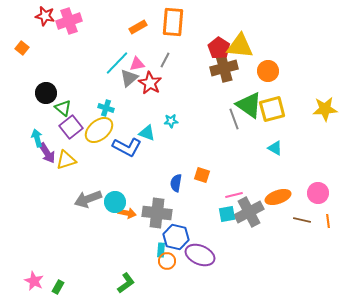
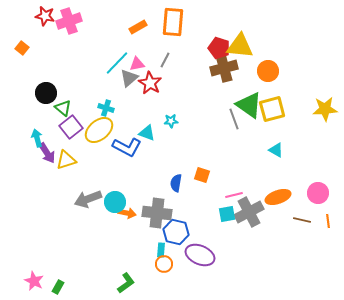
red pentagon at (219, 48): rotated 15 degrees counterclockwise
cyan triangle at (275, 148): moved 1 px right, 2 px down
blue hexagon at (176, 237): moved 5 px up
orange circle at (167, 261): moved 3 px left, 3 px down
